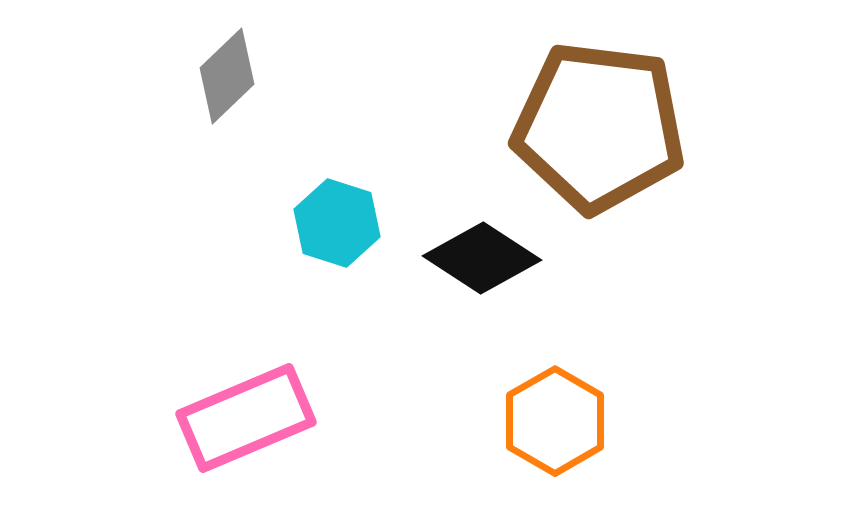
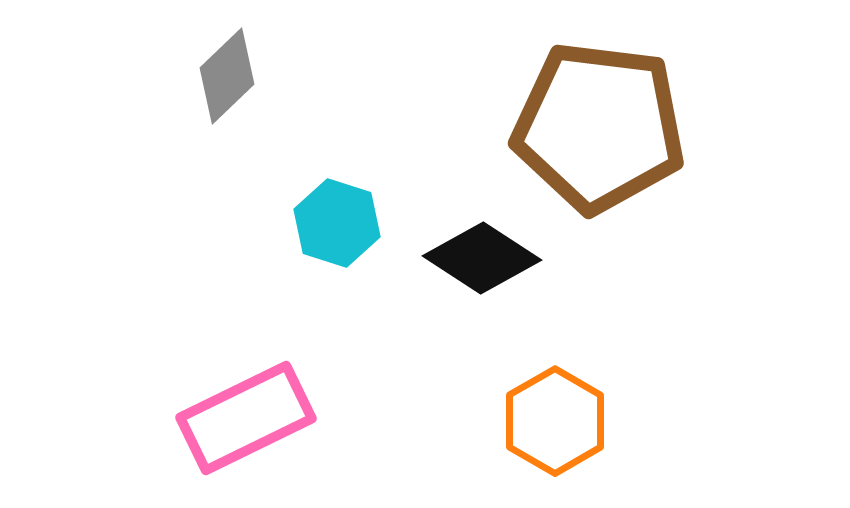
pink rectangle: rotated 3 degrees counterclockwise
